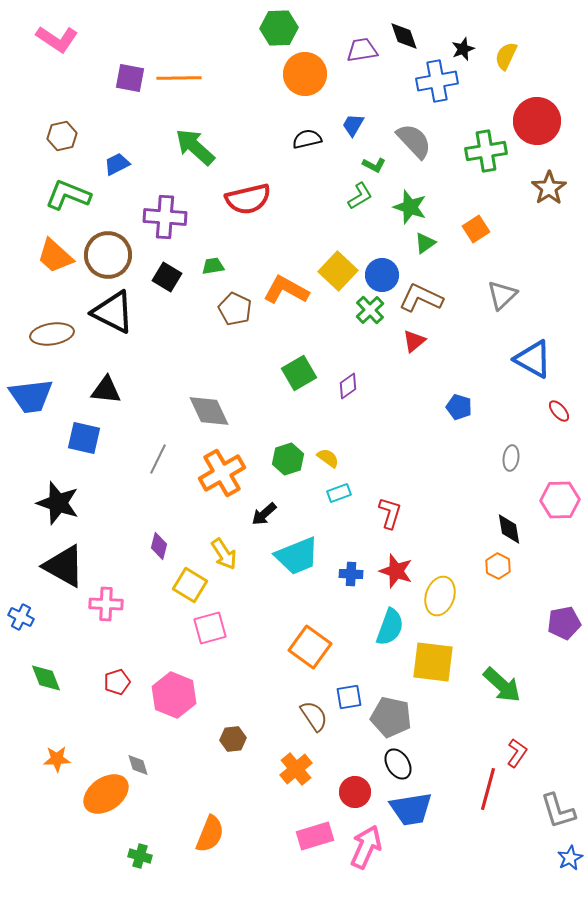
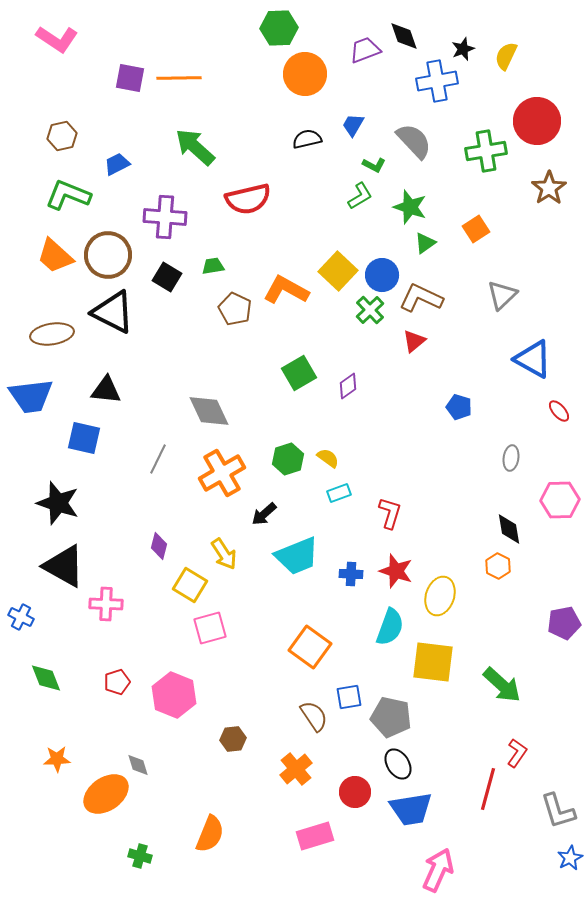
purple trapezoid at (362, 50): moved 3 px right; rotated 12 degrees counterclockwise
pink arrow at (366, 847): moved 72 px right, 23 px down
